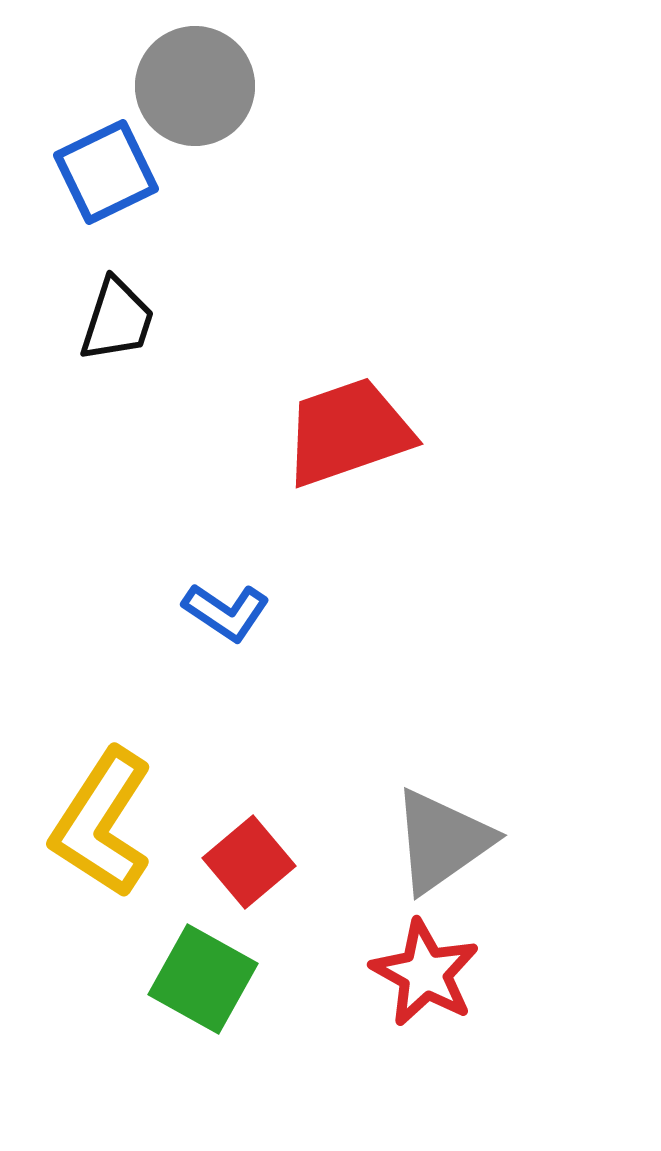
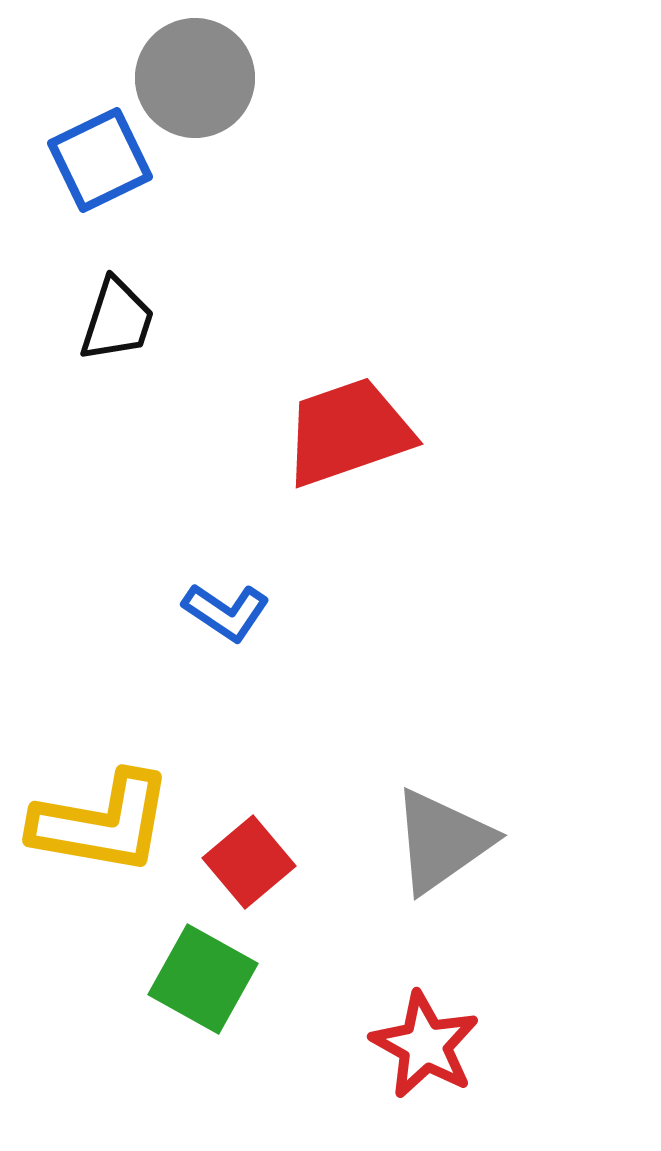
gray circle: moved 8 px up
blue square: moved 6 px left, 12 px up
yellow L-shape: rotated 113 degrees counterclockwise
red star: moved 72 px down
